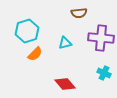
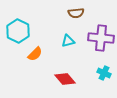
brown semicircle: moved 3 px left
cyan hexagon: moved 9 px left; rotated 15 degrees counterclockwise
cyan triangle: moved 3 px right, 2 px up
red diamond: moved 5 px up
